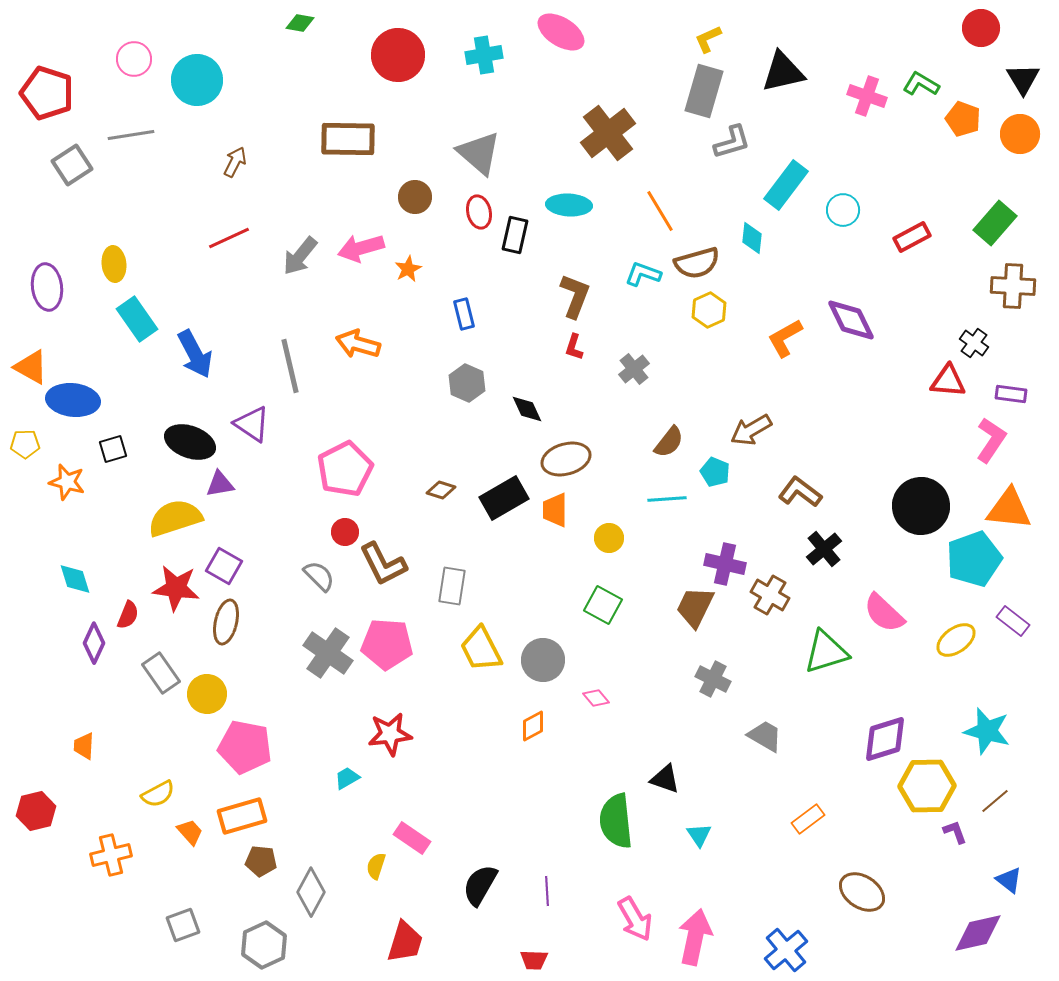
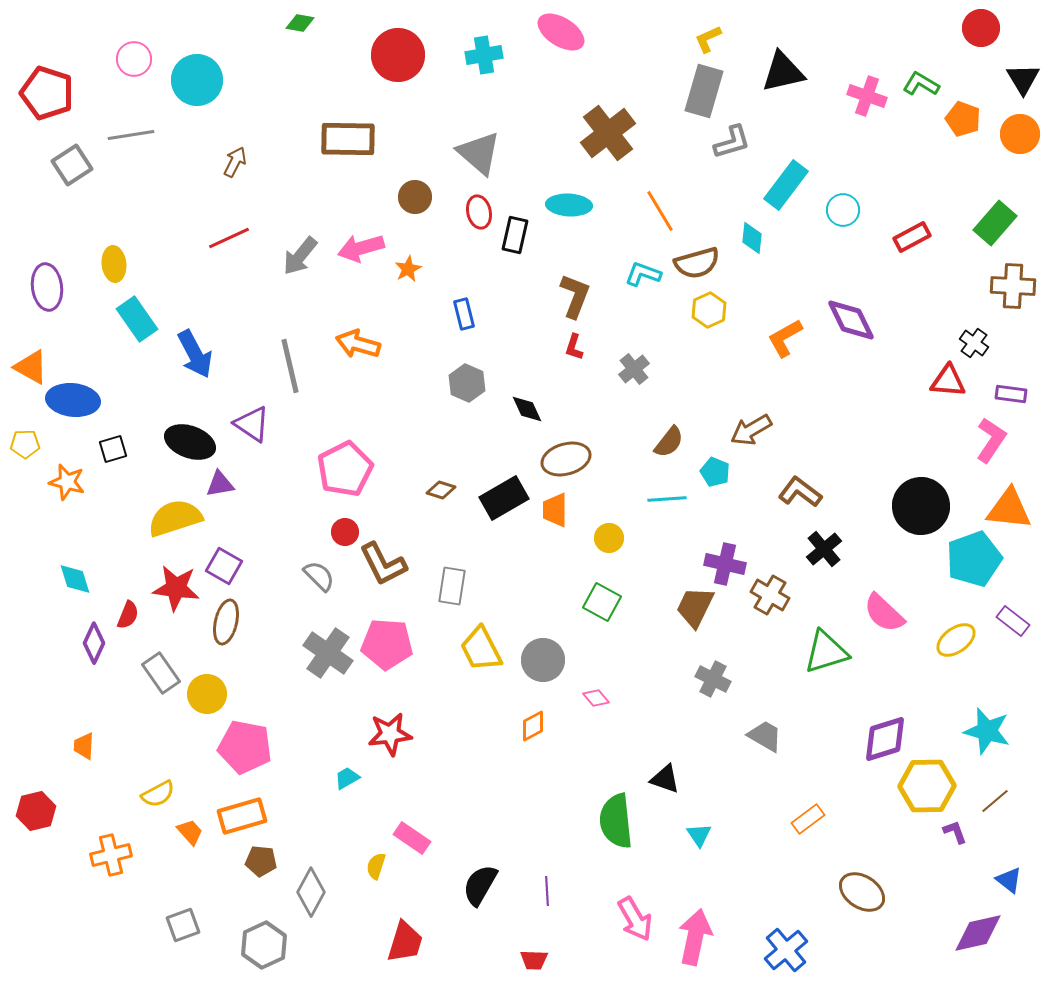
green square at (603, 605): moved 1 px left, 3 px up
